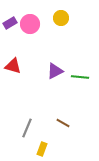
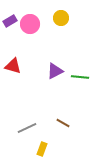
purple rectangle: moved 2 px up
gray line: rotated 42 degrees clockwise
